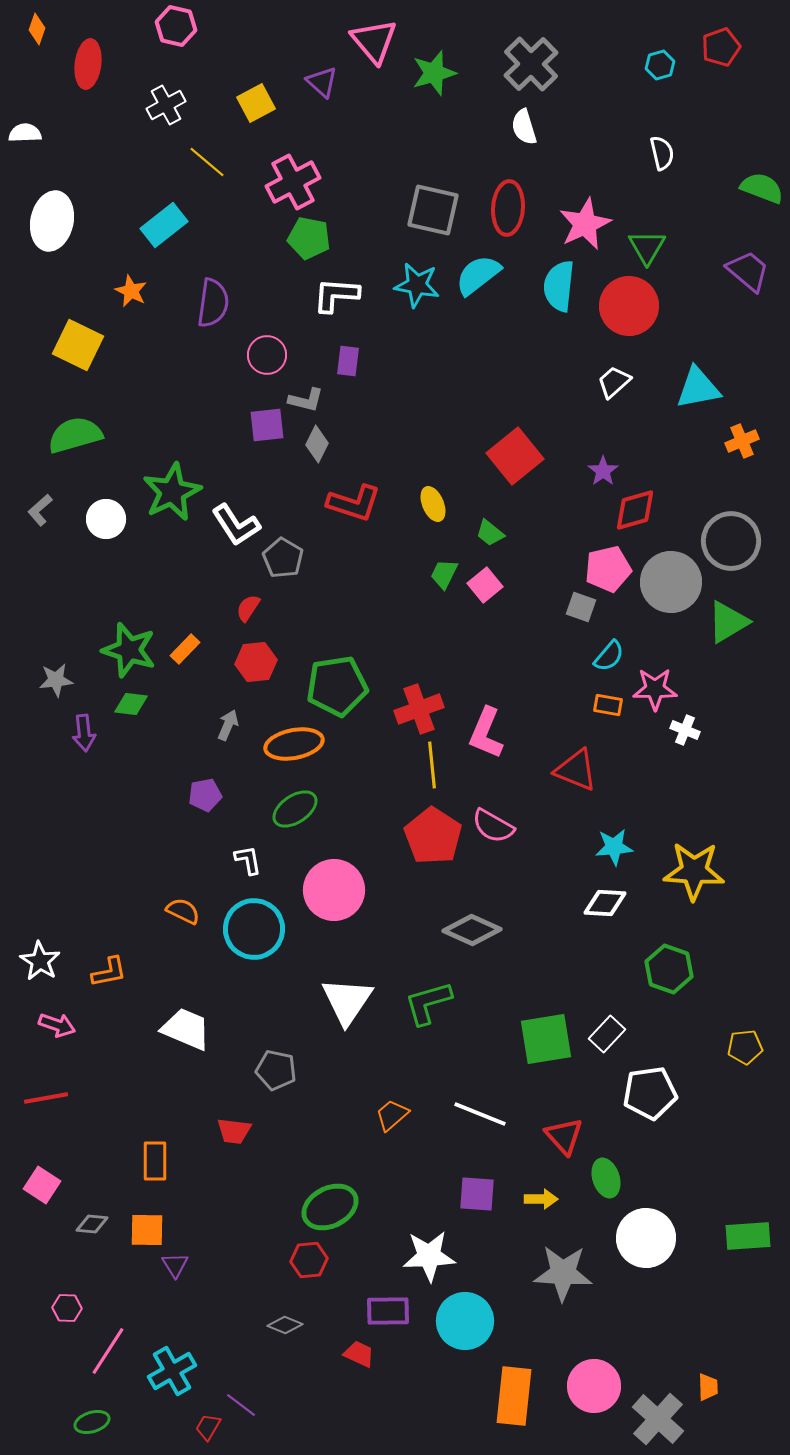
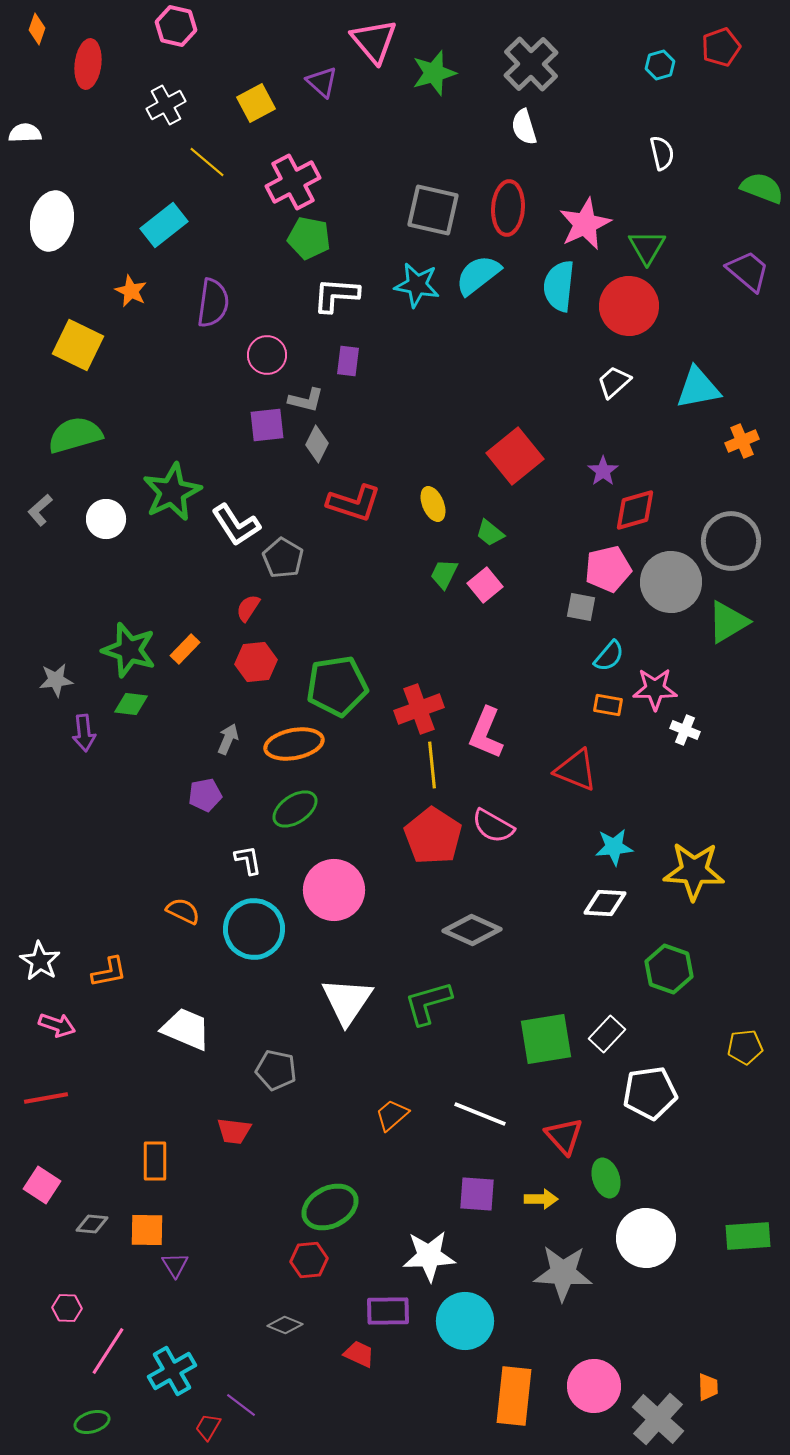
gray square at (581, 607): rotated 8 degrees counterclockwise
gray arrow at (228, 725): moved 14 px down
